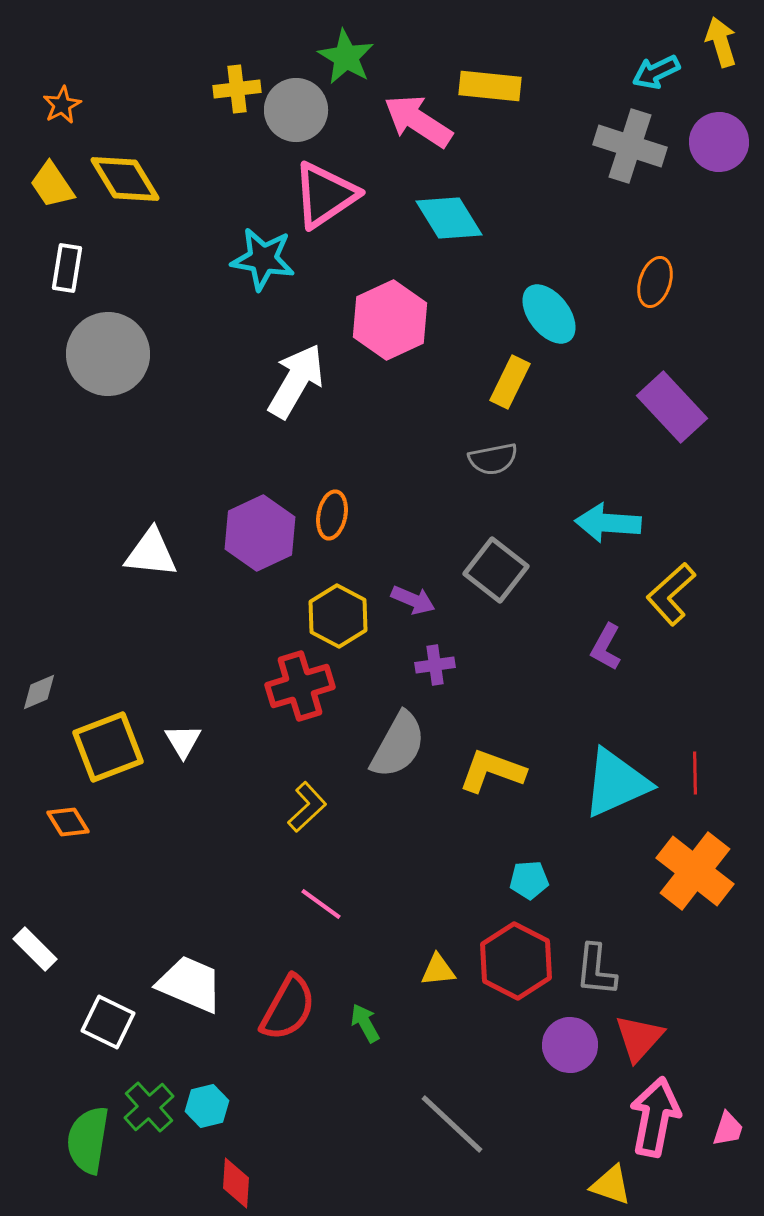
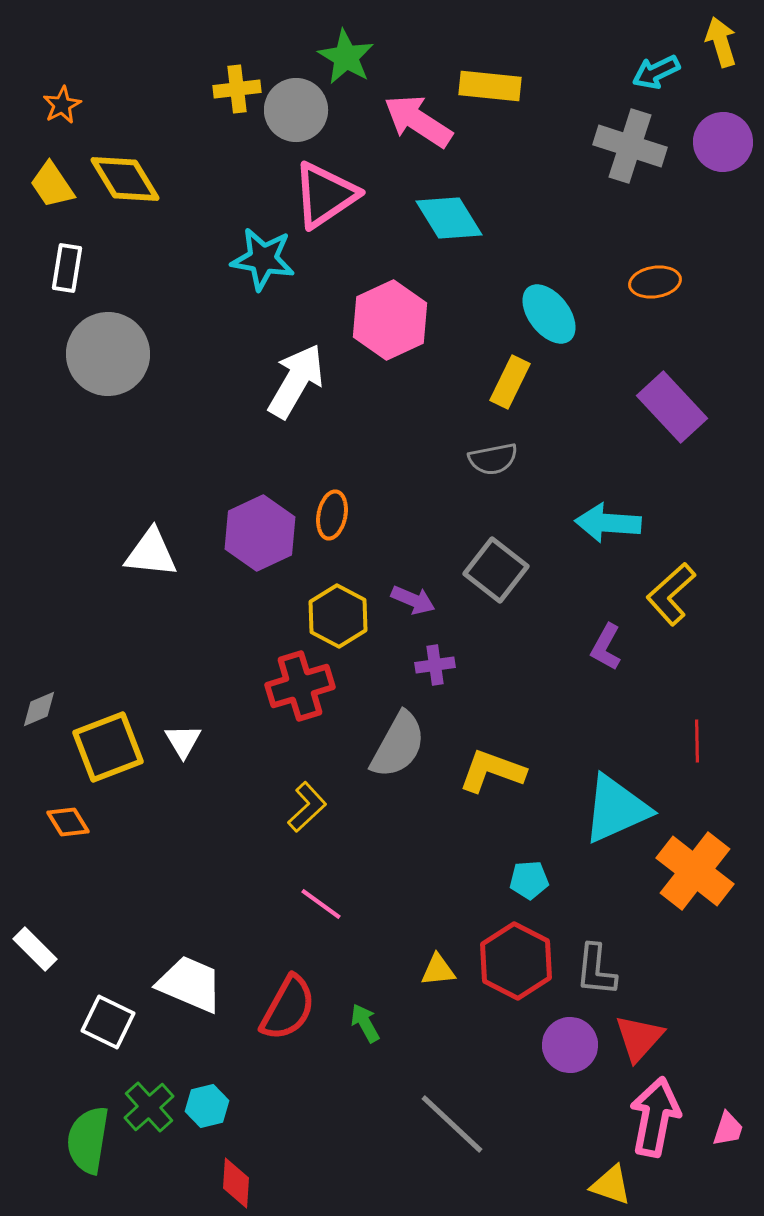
purple circle at (719, 142): moved 4 px right
orange ellipse at (655, 282): rotated 63 degrees clockwise
gray diamond at (39, 692): moved 17 px down
red line at (695, 773): moved 2 px right, 32 px up
cyan triangle at (616, 783): moved 26 px down
